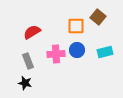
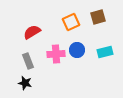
brown square: rotated 35 degrees clockwise
orange square: moved 5 px left, 4 px up; rotated 24 degrees counterclockwise
